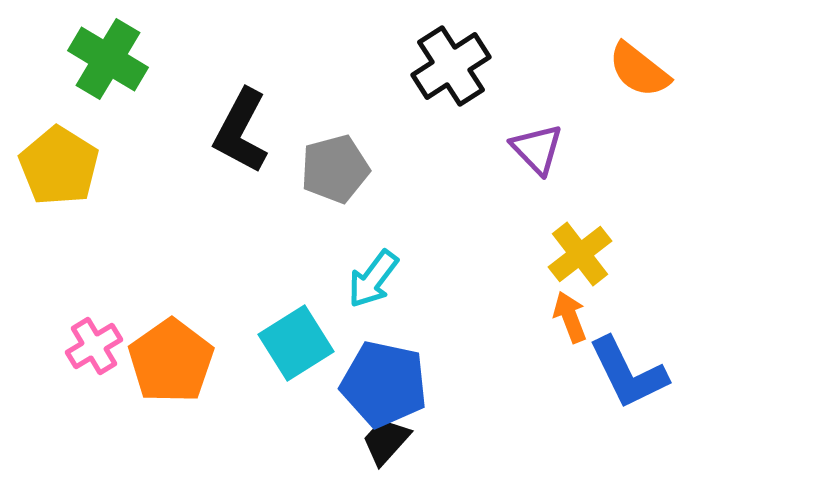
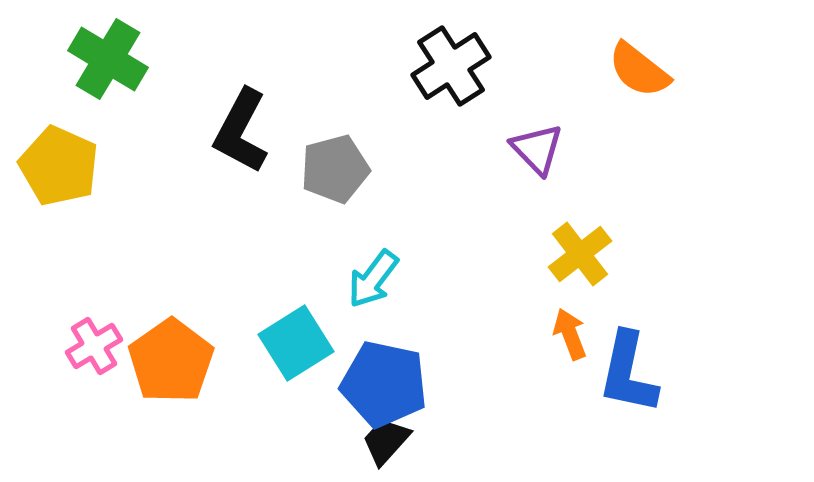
yellow pentagon: rotated 8 degrees counterclockwise
orange arrow: moved 17 px down
blue L-shape: rotated 38 degrees clockwise
